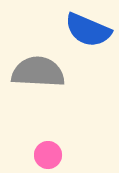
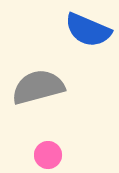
gray semicircle: moved 15 px down; rotated 18 degrees counterclockwise
